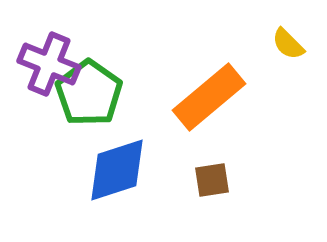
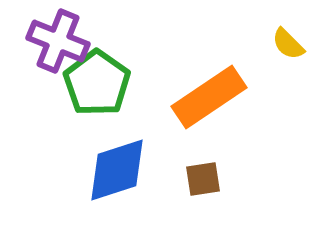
purple cross: moved 9 px right, 23 px up
green pentagon: moved 8 px right, 10 px up
orange rectangle: rotated 6 degrees clockwise
brown square: moved 9 px left, 1 px up
